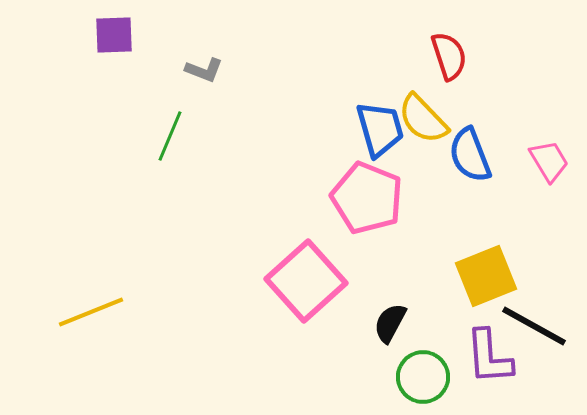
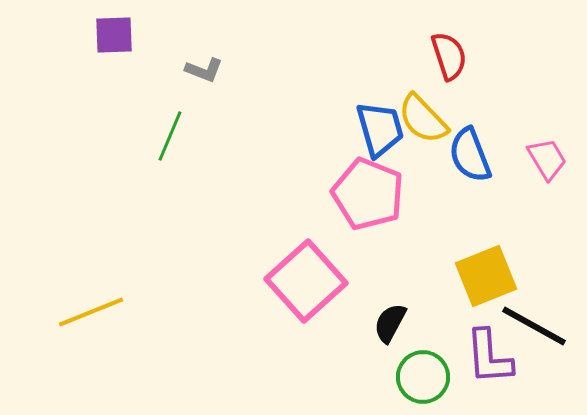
pink trapezoid: moved 2 px left, 2 px up
pink pentagon: moved 1 px right, 4 px up
